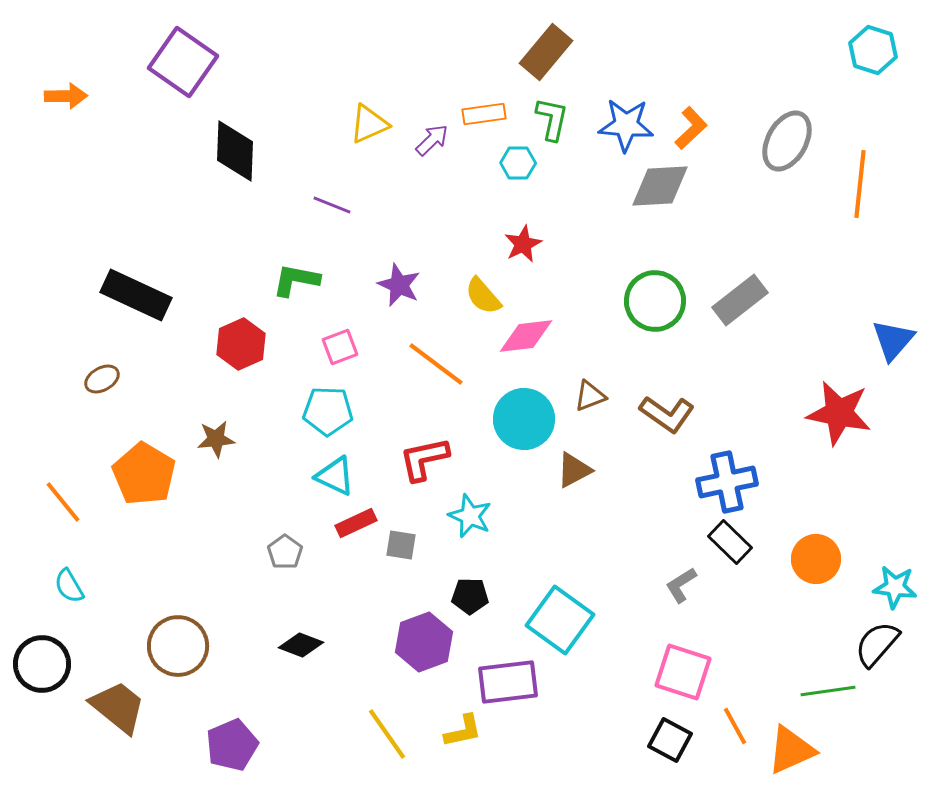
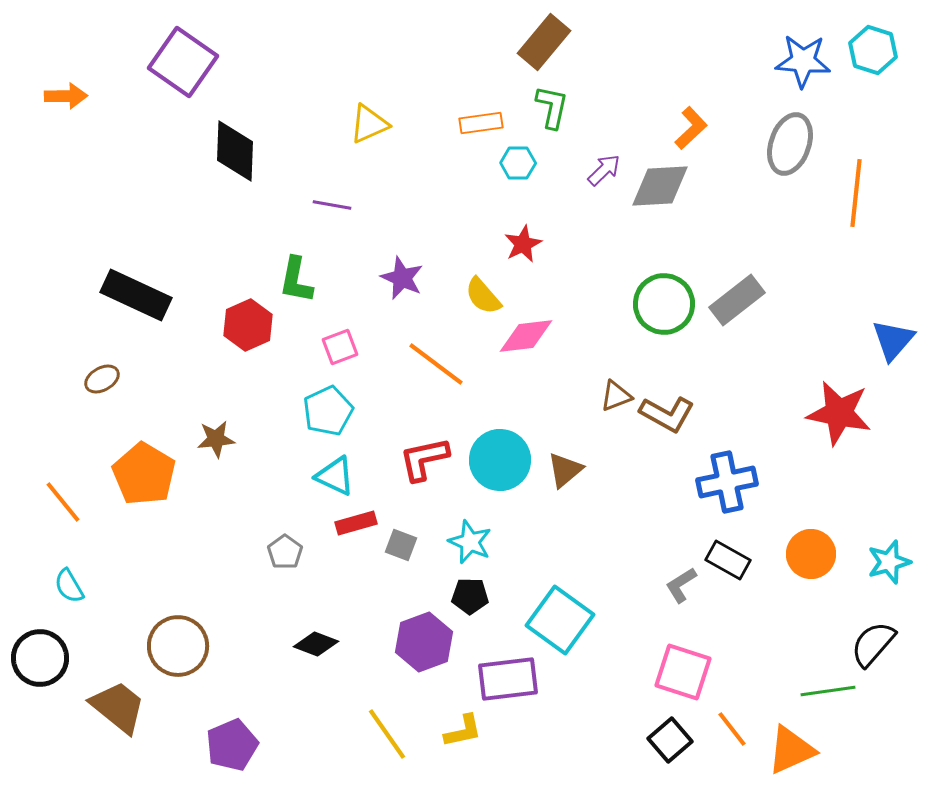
brown rectangle at (546, 52): moved 2 px left, 10 px up
orange rectangle at (484, 114): moved 3 px left, 9 px down
green L-shape at (552, 119): moved 12 px up
blue star at (626, 125): moved 177 px right, 64 px up
purple arrow at (432, 140): moved 172 px right, 30 px down
gray ellipse at (787, 141): moved 3 px right, 3 px down; rotated 10 degrees counterclockwise
orange line at (860, 184): moved 4 px left, 9 px down
purple line at (332, 205): rotated 12 degrees counterclockwise
green L-shape at (296, 280): rotated 90 degrees counterclockwise
purple star at (399, 285): moved 3 px right, 7 px up
gray rectangle at (740, 300): moved 3 px left
green circle at (655, 301): moved 9 px right, 3 px down
red hexagon at (241, 344): moved 7 px right, 19 px up
brown triangle at (590, 396): moved 26 px right
cyan pentagon at (328, 411): rotated 27 degrees counterclockwise
brown L-shape at (667, 414): rotated 6 degrees counterclockwise
cyan circle at (524, 419): moved 24 px left, 41 px down
brown triangle at (574, 470): moved 9 px left; rotated 12 degrees counterclockwise
cyan star at (470, 516): moved 26 px down
red rectangle at (356, 523): rotated 9 degrees clockwise
black rectangle at (730, 542): moved 2 px left, 18 px down; rotated 15 degrees counterclockwise
gray square at (401, 545): rotated 12 degrees clockwise
orange circle at (816, 559): moved 5 px left, 5 px up
cyan star at (895, 587): moved 6 px left, 25 px up; rotated 24 degrees counterclockwise
black semicircle at (877, 644): moved 4 px left
black diamond at (301, 645): moved 15 px right, 1 px up
black circle at (42, 664): moved 2 px left, 6 px up
purple rectangle at (508, 682): moved 3 px up
orange line at (735, 726): moved 3 px left, 3 px down; rotated 9 degrees counterclockwise
black square at (670, 740): rotated 21 degrees clockwise
